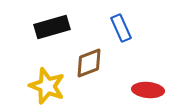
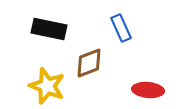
black rectangle: moved 3 px left, 2 px down; rotated 28 degrees clockwise
